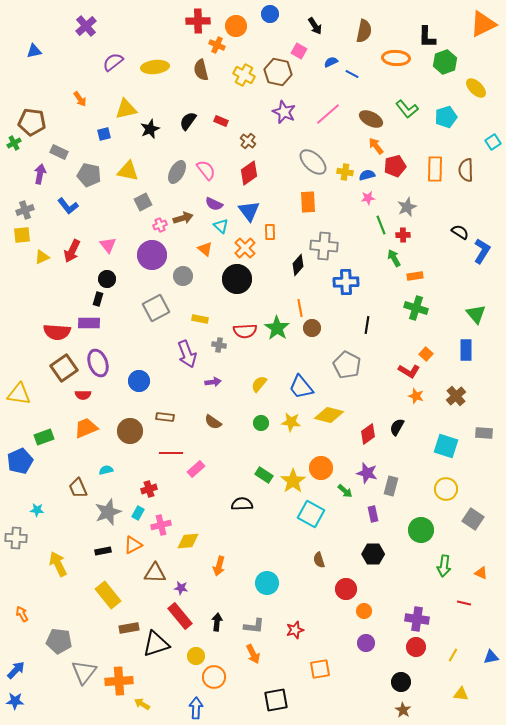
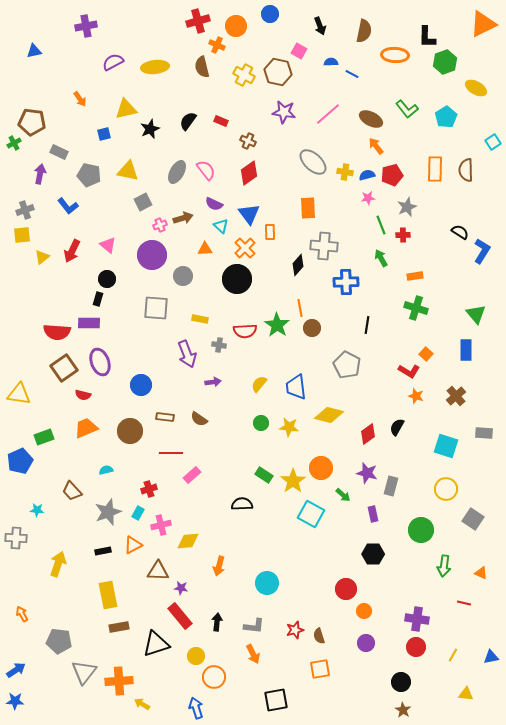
red cross at (198, 21): rotated 15 degrees counterclockwise
purple cross at (86, 26): rotated 30 degrees clockwise
black arrow at (315, 26): moved 5 px right; rotated 12 degrees clockwise
orange ellipse at (396, 58): moved 1 px left, 3 px up
purple semicircle at (113, 62): rotated 10 degrees clockwise
blue semicircle at (331, 62): rotated 24 degrees clockwise
brown semicircle at (201, 70): moved 1 px right, 3 px up
yellow ellipse at (476, 88): rotated 15 degrees counterclockwise
purple star at (284, 112): rotated 15 degrees counterclockwise
cyan pentagon at (446, 117): rotated 15 degrees counterclockwise
brown cross at (248, 141): rotated 14 degrees counterclockwise
red pentagon at (395, 166): moved 3 px left, 9 px down
orange rectangle at (308, 202): moved 6 px down
blue triangle at (249, 211): moved 3 px down
pink triangle at (108, 245): rotated 12 degrees counterclockwise
orange triangle at (205, 249): rotated 42 degrees counterclockwise
yellow triangle at (42, 257): rotated 14 degrees counterclockwise
green arrow at (394, 258): moved 13 px left
gray square at (156, 308): rotated 32 degrees clockwise
green star at (277, 328): moved 3 px up
purple ellipse at (98, 363): moved 2 px right, 1 px up
blue circle at (139, 381): moved 2 px right, 4 px down
blue trapezoid at (301, 387): moved 5 px left; rotated 32 degrees clockwise
red semicircle at (83, 395): rotated 14 degrees clockwise
brown semicircle at (213, 422): moved 14 px left, 3 px up
yellow star at (291, 422): moved 2 px left, 5 px down
pink rectangle at (196, 469): moved 4 px left, 6 px down
brown trapezoid at (78, 488): moved 6 px left, 3 px down; rotated 20 degrees counterclockwise
green arrow at (345, 491): moved 2 px left, 4 px down
brown semicircle at (319, 560): moved 76 px down
yellow arrow at (58, 564): rotated 45 degrees clockwise
brown triangle at (155, 573): moved 3 px right, 2 px up
yellow rectangle at (108, 595): rotated 28 degrees clockwise
brown rectangle at (129, 628): moved 10 px left, 1 px up
blue arrow at (16, 670): rotated 12 degrees clockwise
yellow triangle at (461, 694): moved 5 px right
blue arrow at (196, 708): rotated 20 degrees counterclockwise
